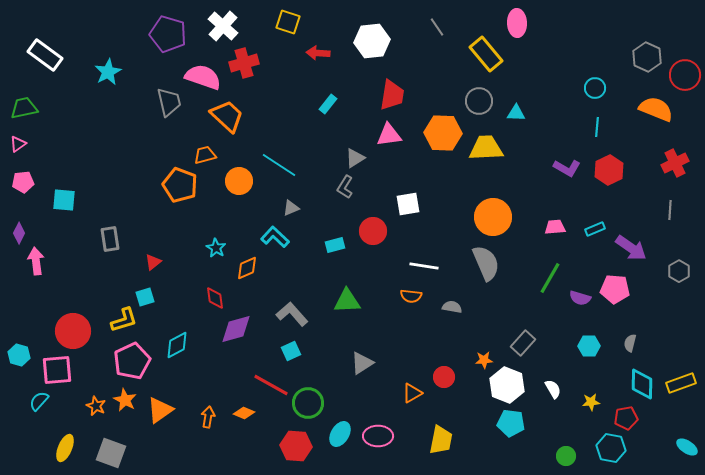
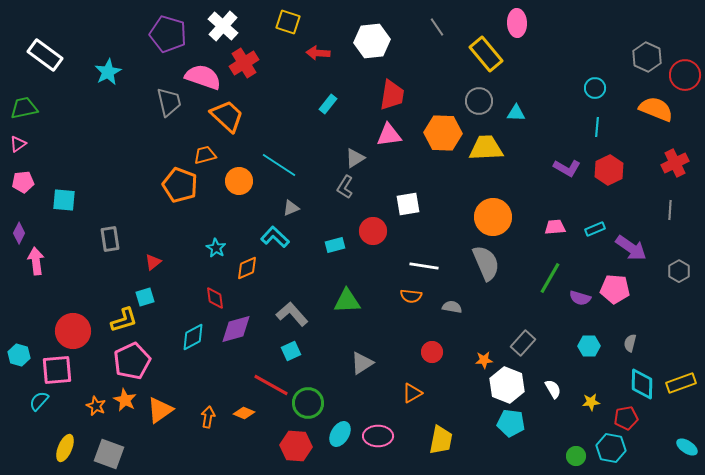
red cross at (244, 63): rotated 16 degrees counterclockwise
cyan diamond at (177, 345): moved 16 px right, 8 px up
red circle at (444, 377): moved 12 px left, 25 px up
gray square at (111, 453): moved 2 px left, 1 px down
green circle at (566, 456): moved 10 px right
